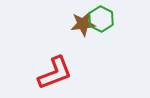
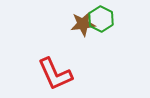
red L-shape: moved 1 px down; rotated 87 degrees clockwise
